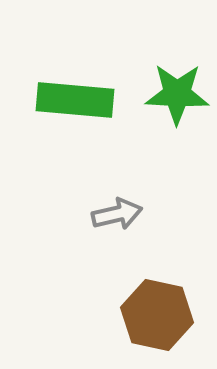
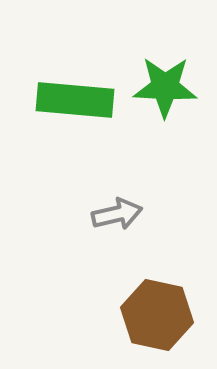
green star: moved 12 px left, 7 px up
